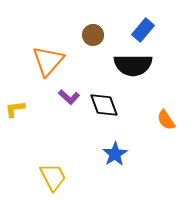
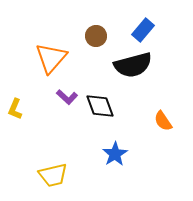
brown circle: moved 3 px right, 1 px down
orange triangle: moved 3 px right, 3 px up
black semicircle: rotated 15 degrees counterclockwise
purple L-shape: moved 2 px left
black diamond: moved 4 px left, 1 px down
yellow L-shape: rotated 60 degrees counterclockwise
orange semicircle: moved 3 px left, 1 px down
yellow trapezoid: moved 2 px up; rotated 104 degrees clockwise
